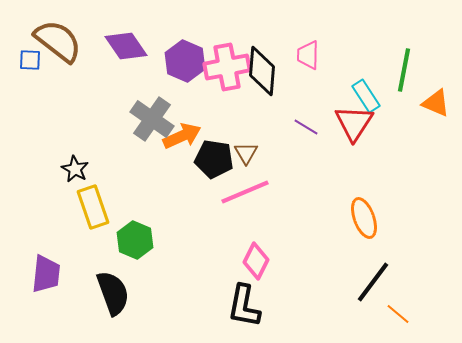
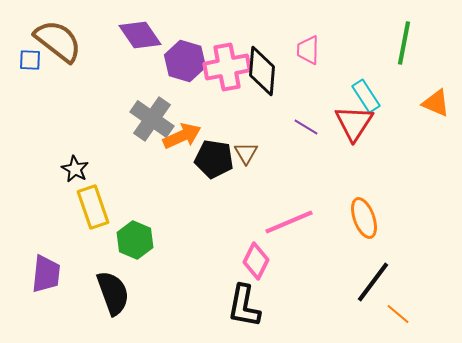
purple diamond: moved 14 px right, 11 px up
pink trapezoid: moved 5 px up
purple hexagon: rotated 6 degrees counterclockwise
green line: moved 27 px up
pink line: moved 44 px right, 30 px down
